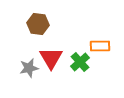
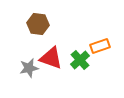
orange rectangle: rotated 18 degrees counterclockwise
red triangle: rotated 40 degrees counterclockwise
green cross: moved 2 px up
